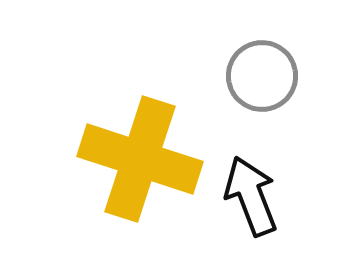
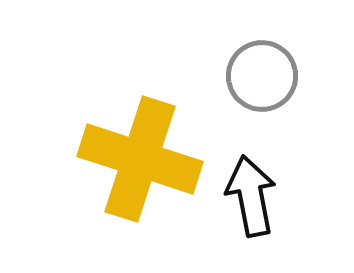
black arrow: rotated 10 degrees clockwise
